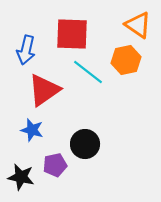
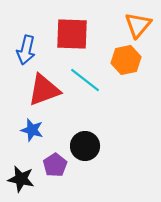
orange triangle: rotated 36 degrees clockwise
cyan line: moved 3 px left, 8 px down
red triangle: rotated 15 degrees clockwise
black circle: moved 2 px down
purple pentagon: rotated 20 degrees counterclockwise
black star: moved 2 px down
